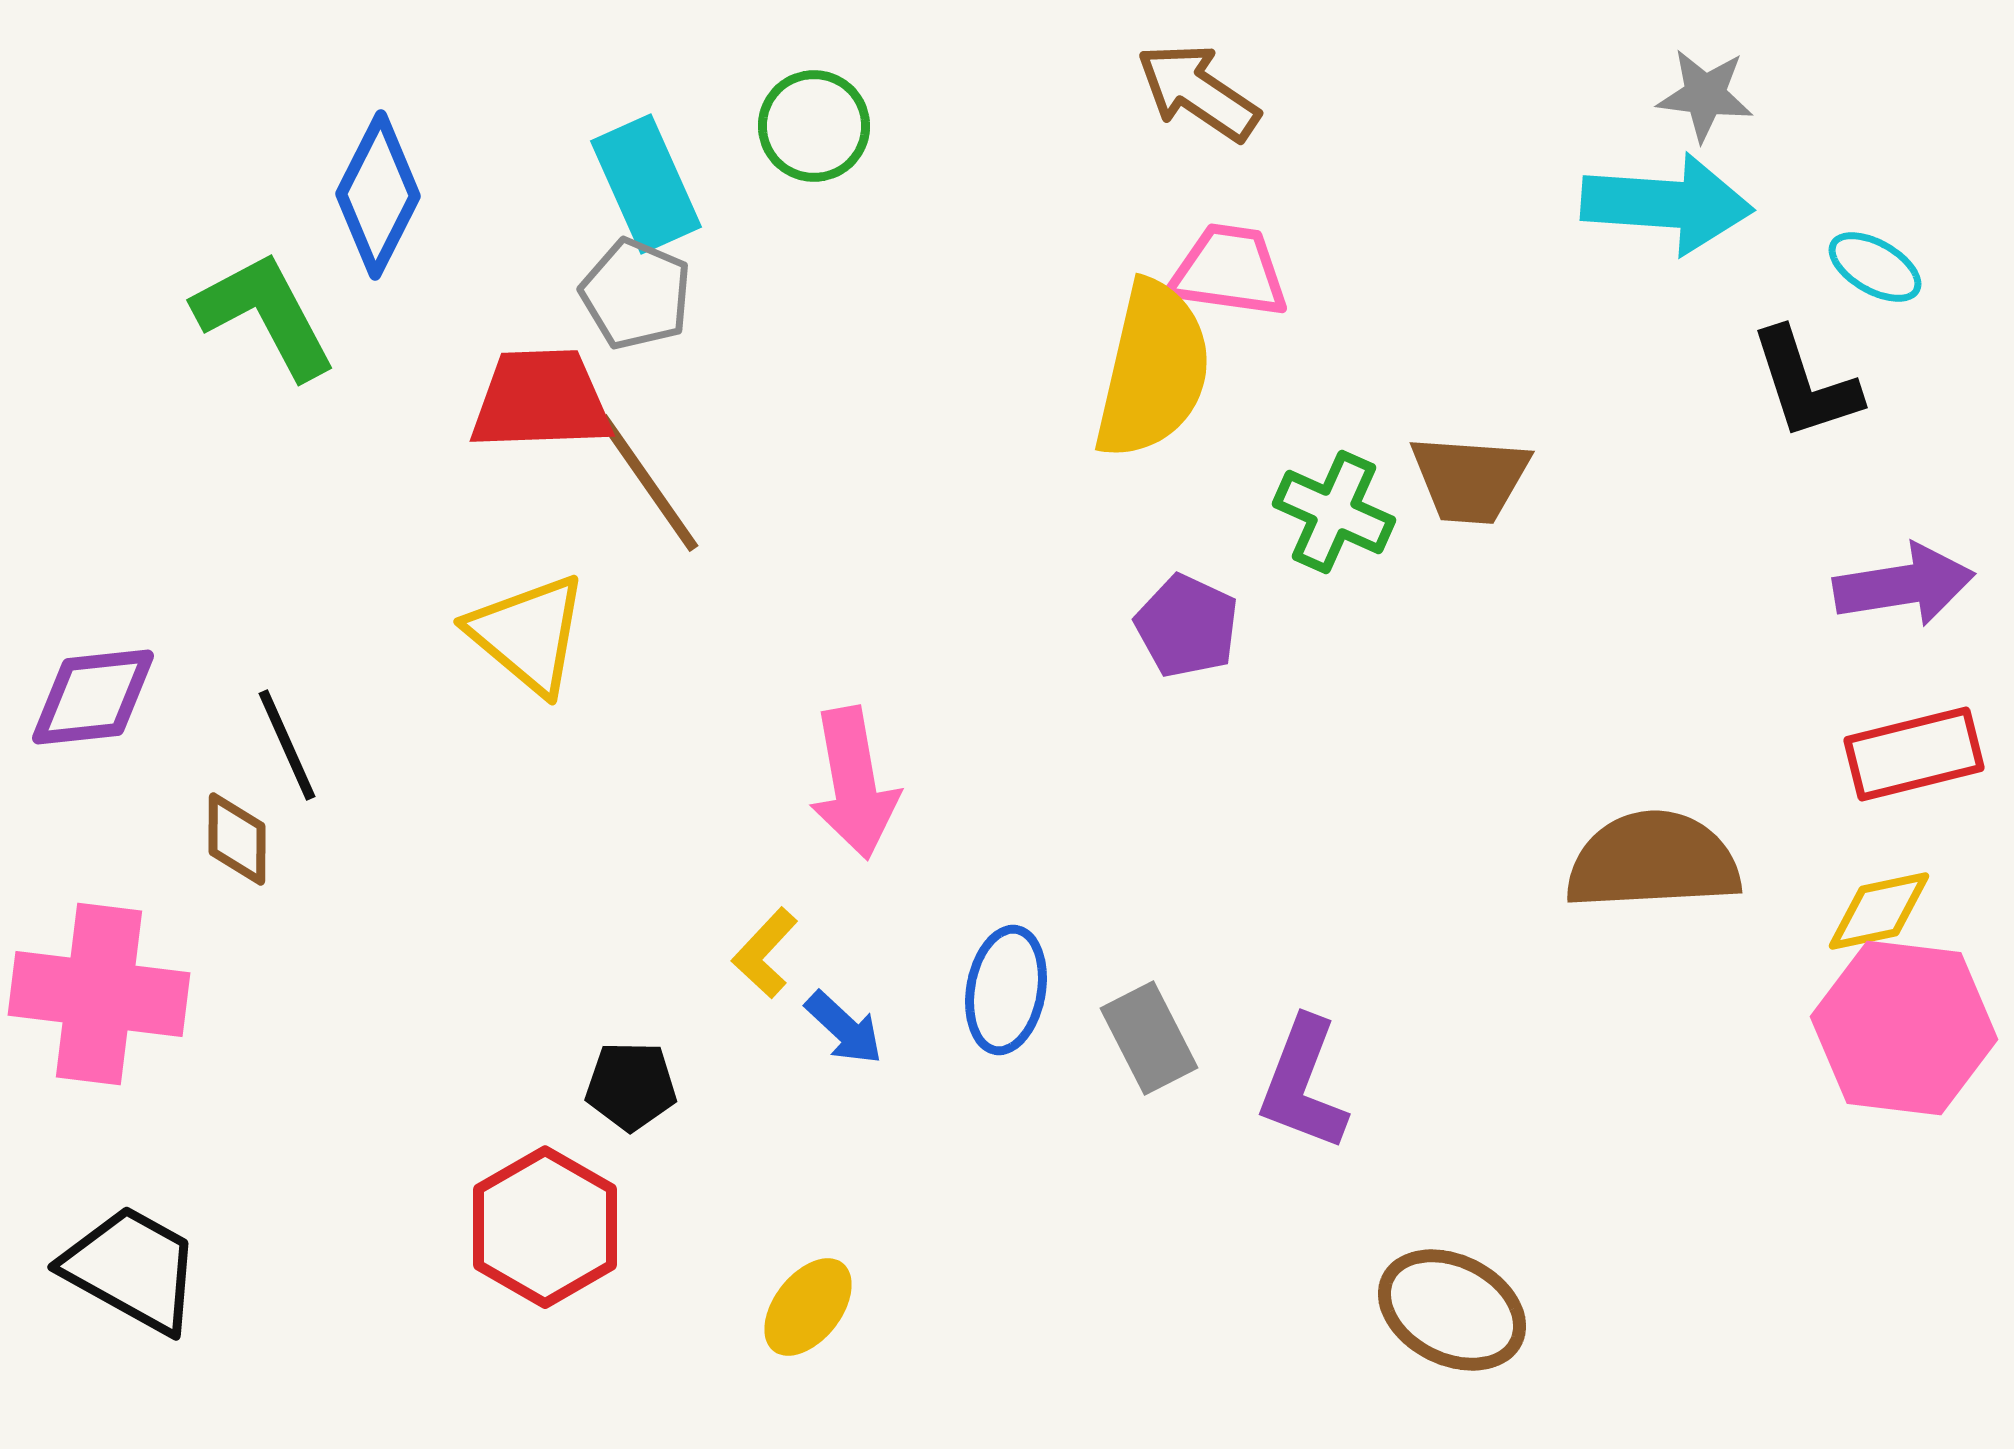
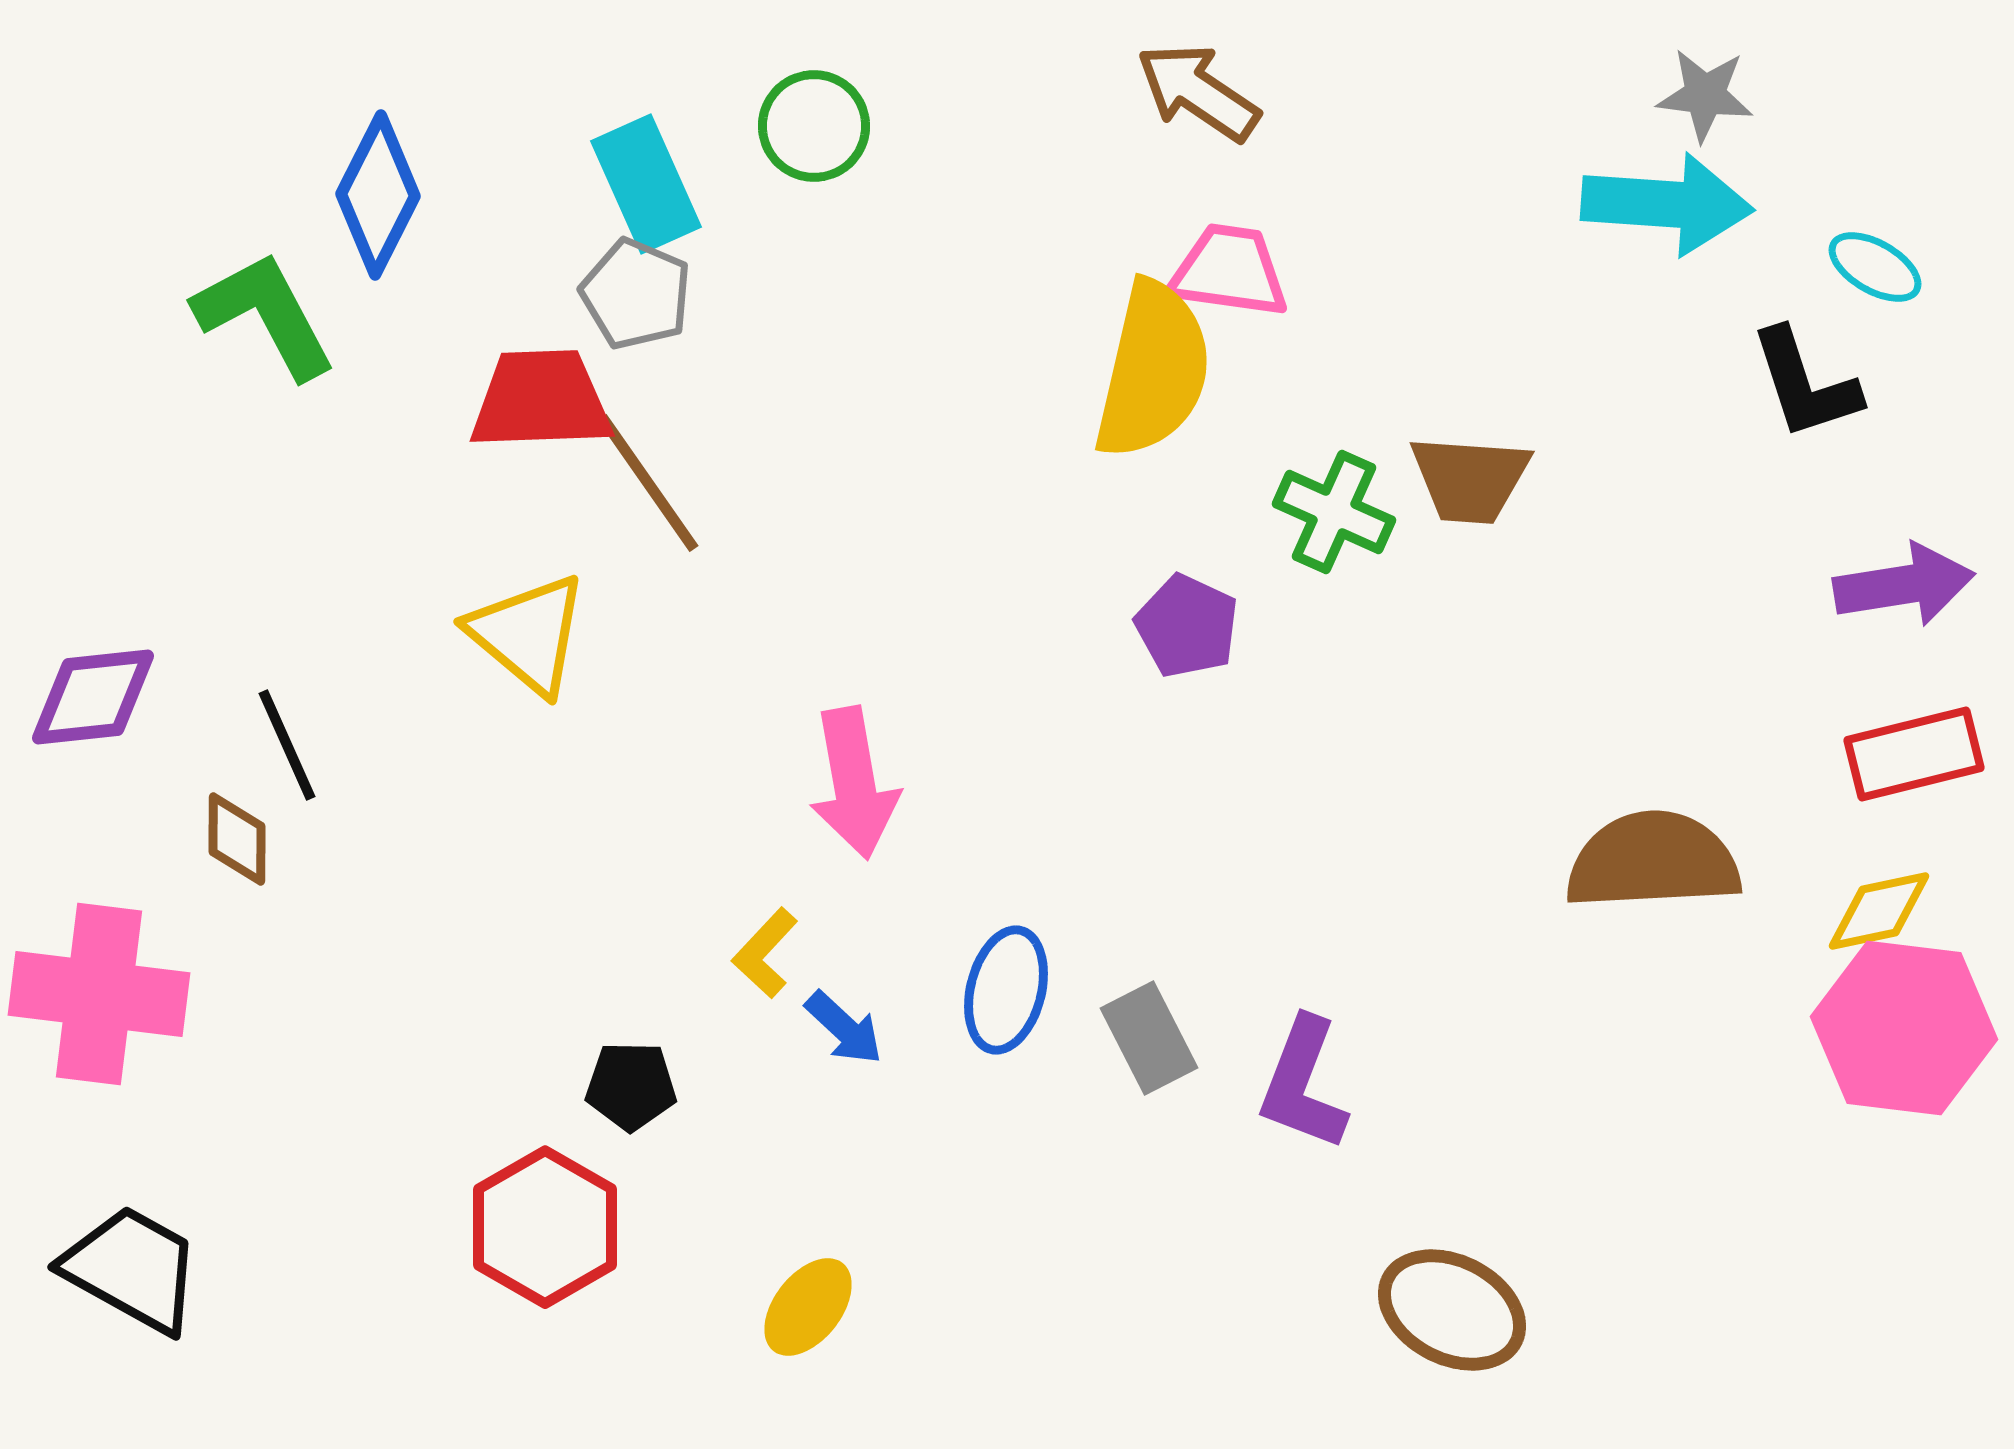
blue ellipse: rotated 4 degrees clockwise
